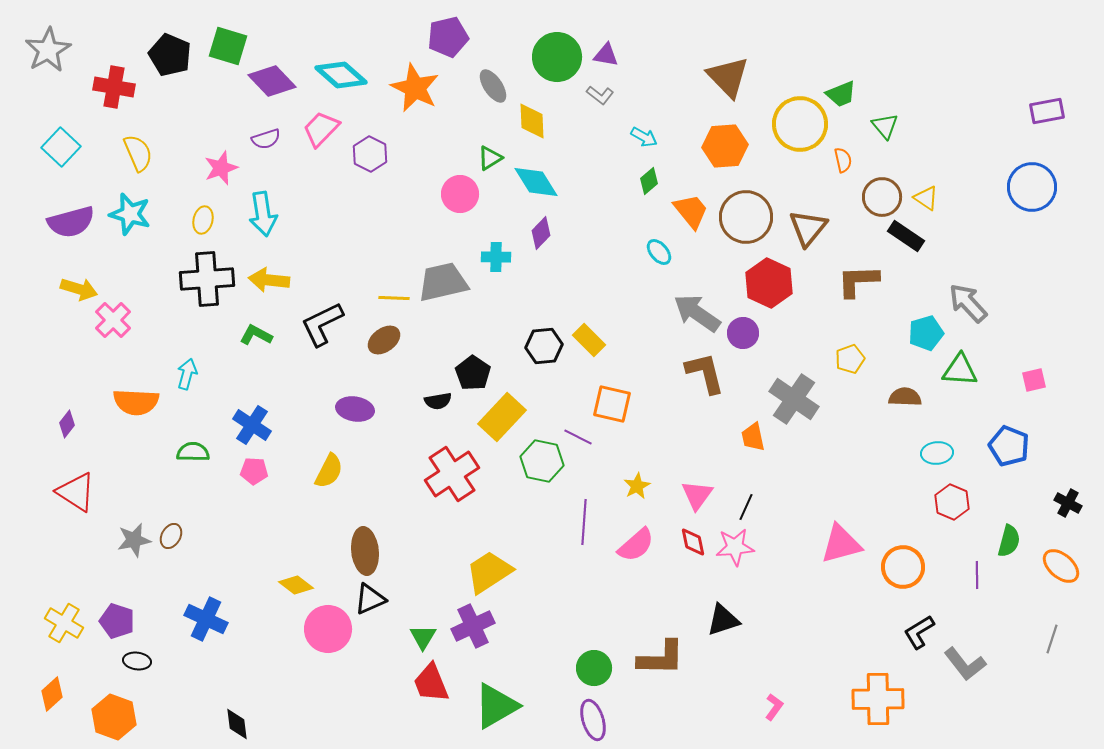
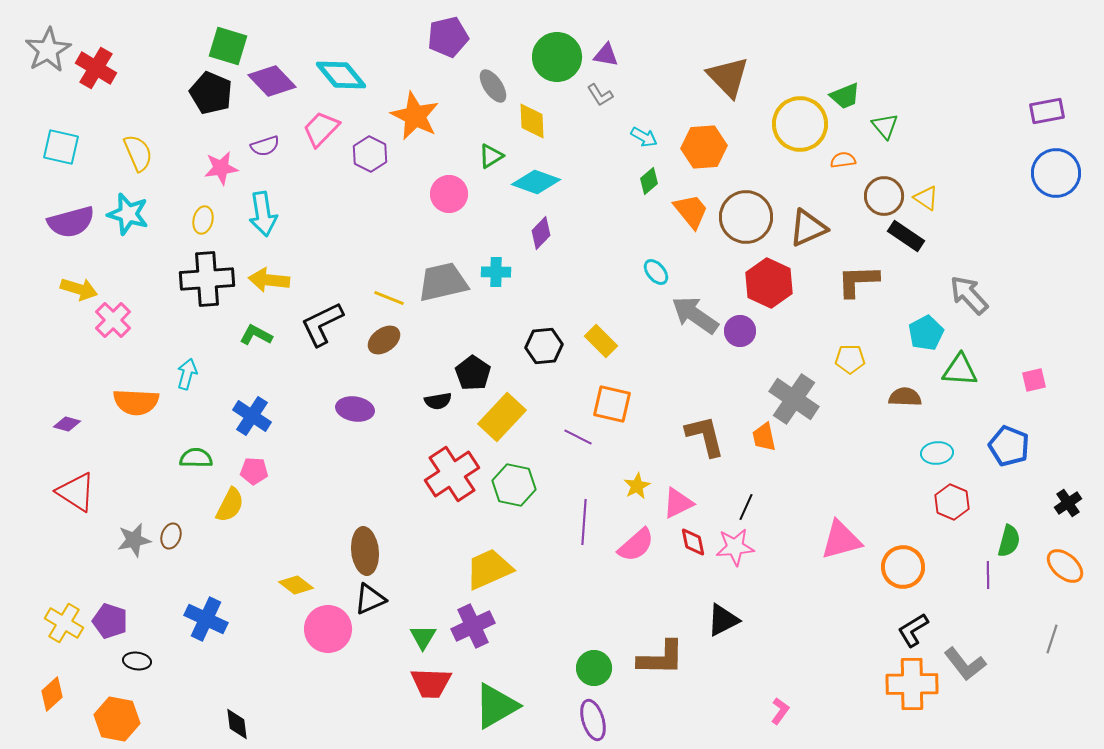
black pentagon at (170, 55): moved 41 px right, 38 px down
cyan diamond at (341, 75): rotated 9 degrees clockwise
red cross at (114, 87): moved 18 px left, 19 px up; rotated 21 degrees clockwise
orange star at (415, 88): moved 28 px down
green trapezoid at (841, 94): moved 4 px right, 2 px down
gray L-shape at (600, 95): rotated 20 degrees clockwise
purple semicircle at (266, 139): moved 1 px left, 7 px down
orange hexagon at (725, 146): moved 21 px left, 1 px down
cyan square at (61, 147): rotated 30 degrees counterclockwise
green triangle at (490, 158): moved 1 px right, 2 px up
orange semicircle at (843, 160): rotated 85 degrees counterclockwise
pink star at (221, 168): rotated 12 degrees clockwise
cyan diamond at (536, 182): rotated 39 degrees counterclockwise
blue circle at (1032, 187): moved 24 px right, 14 px up
pink circle at (460, 194): moved 11 px left
brown circle at (882, 197): moved 2 px right, 1 px up
cyan star at (130, 214): moved 2 px left
brown triangle at (808, 228): rotated 27 degrees clockwise
cyan ellipse at (659, 252): moved 3 px left, 20 px down
cyan cross at (496, 257): moved 15 px down
yellow line at (394, 298): moved 5 px left; rotated 20 degrees clockwise
gray arrow at (968, 303): moved 1 px right, 8 px up
gray arrow at (697, 313): moved 2 px left, 2 px down
purple circle at (743, 333): moved 3 px left, 2 px up
cyan pentagon at (926, 333): rotated 12 degrees counterclockwise
yellow rectangle at (589, 340): moved 12 px right, 1 px down
yellow pentagon at (850, 359): rotated 20 degrees clockwise
brown L-shape at (705, 373): moved 63 px down
purple diamond at (67, 424): rotated 68 degrees clockwise
blue cross at (252, 425): moved 9 px up
orange trapezoid at (753, 437): moved 11 px right
green semicircle at (193, 452): moved 3 px right, 6 px down
green hexagon at (542, 461): moved 28 px left, 24 px down
yellow semicircle at (329, 471): moved 99 px left, 34 px down
pink triangle at (697, 495): moved 19 px left, 8 px down; rotated 28 degrees clockwise
black cross at (1068, 503): rotated 28 degrees clockwise
brown ellipse at (171, 536): rotated 10 degrees counterclockwise
pink triangle at (841, 544): moved 4 px up
orange ellipse at (1061, 566): moved 4 px right
yellow trapezoid at (489, 572): moved 3 px up; rotated 9 degrees clockwise
purple line at (977, 575): moved 11 px right
black triangle at (723, 620): rotated 9 degrees counterclockwise
purple pentagon at (117, 621): moved 7 px left
black L-shape at (919, 632): moved 6 px left, 2 px up
red trapezoid at (431, 683): rotated 66 degrees counterclockwise
orange cross at (878, 699): moved 34 px right, 15 px up
pink L-shape at (774, 707): moved 6 px right, 4 px down
orange hexagon at (114, 717): moved 3 px right, 2 px down; rotated 9 degrees counterclockwise
